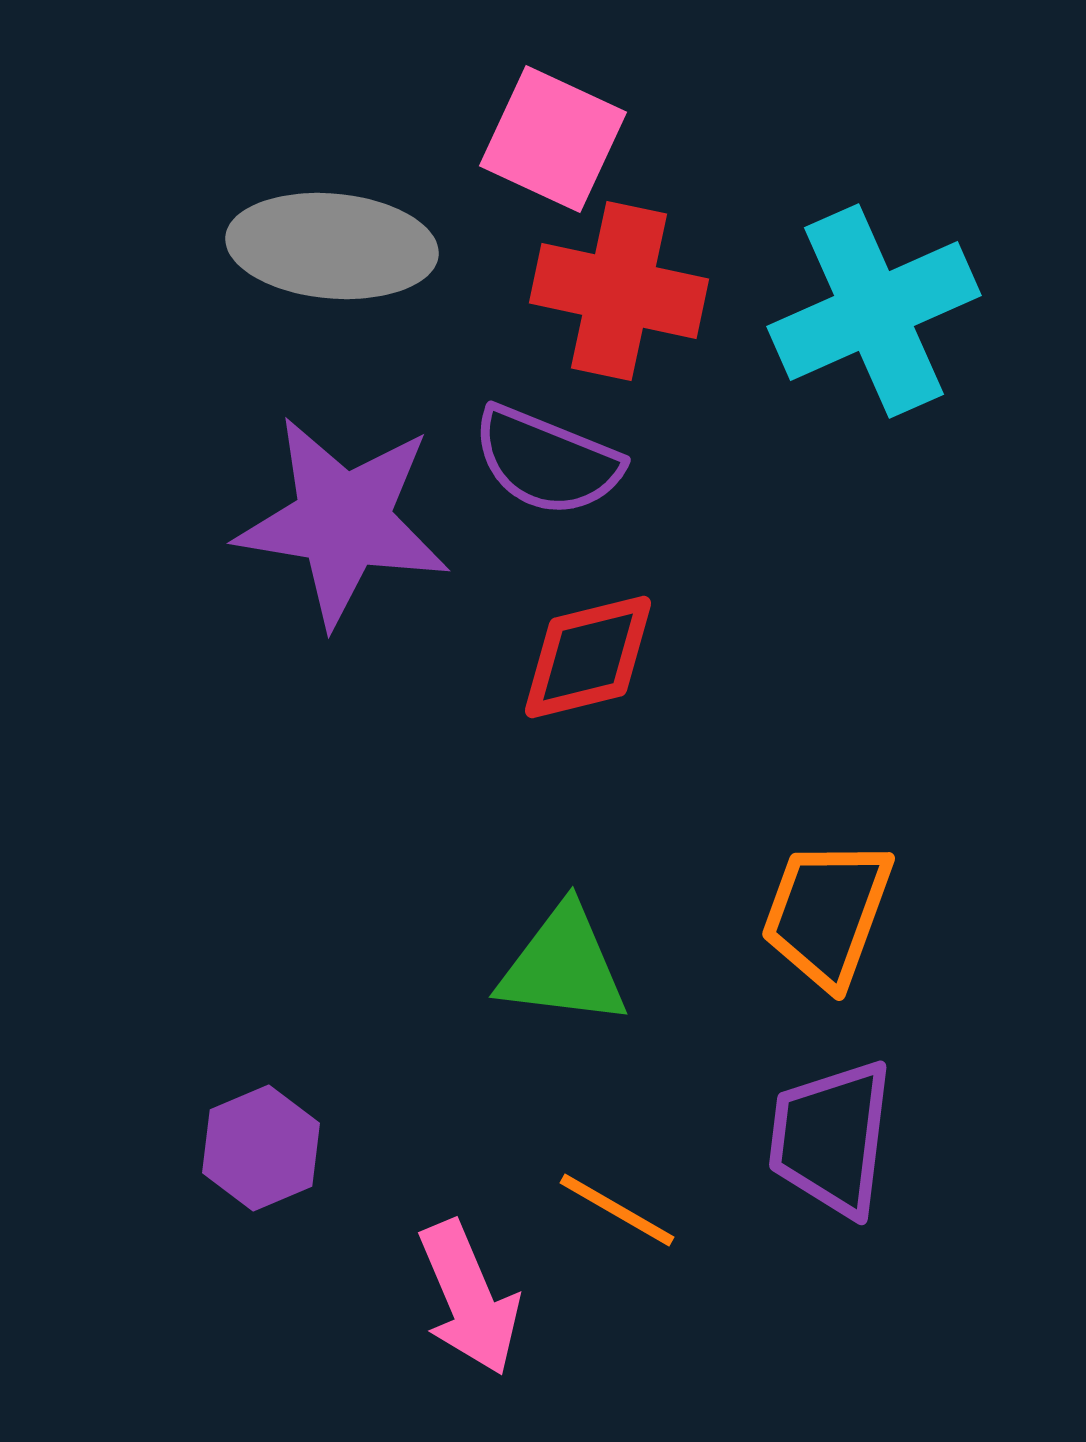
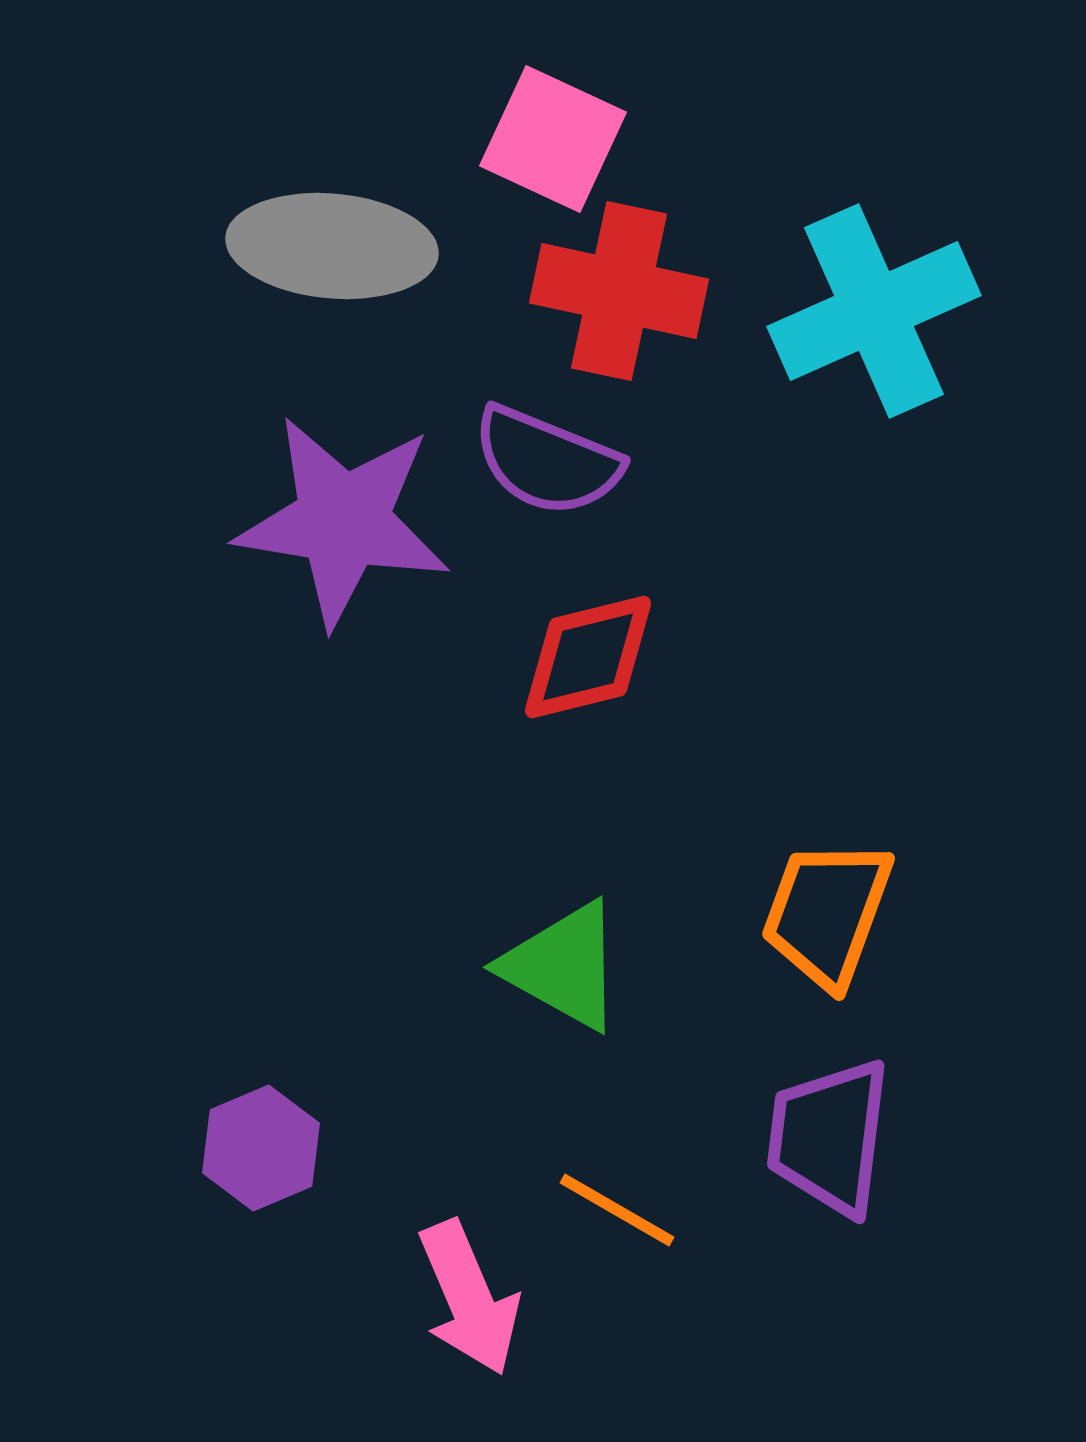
green triangle: rotated 22 degrees clockwise
purple trapezoid: moved 2 px left, 1 px up
